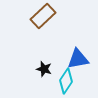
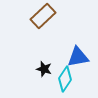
blue triangle: moved 2 px up
cyan diamond: moved 1 px left, 2 px up
